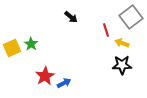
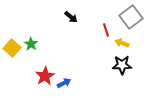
yellow square: rotated 24 degrees counterclockwise
